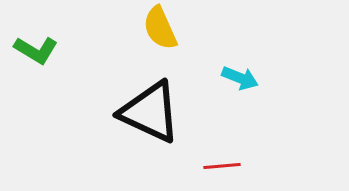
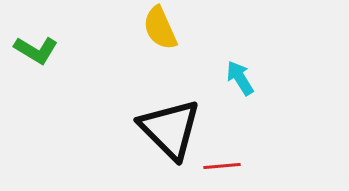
cyan arrow: rotated 144 degrees counterclockwise
black triangle: moved 20 px right, 17 px down; rotated 20 degrees clockwise
